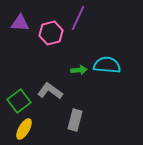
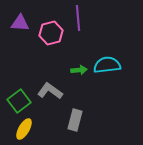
purple line: rotated 30 degrees counterclockwise
cyan semicircle: rotated 12 degrees counterclockwise
